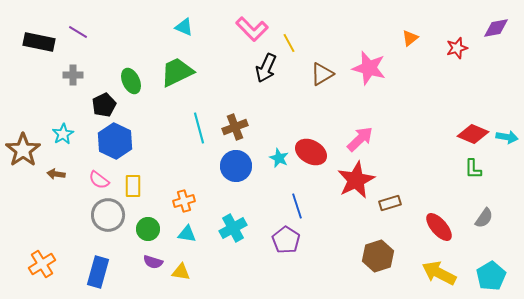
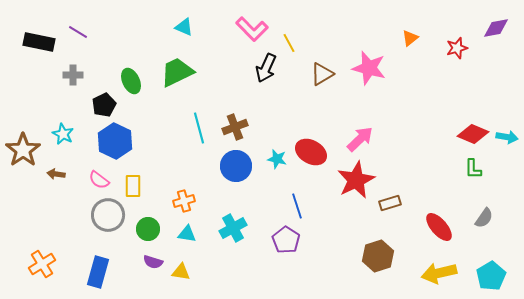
cyan star at (63, 134): rotated 15 degrees counterclockwise
cyan star at (279, 158): moved 2 px left, 1 px down; rotated 12 degrees counterclockwise
yellow arrow at (439, 273): rotated 40 degrees counterclockwise
